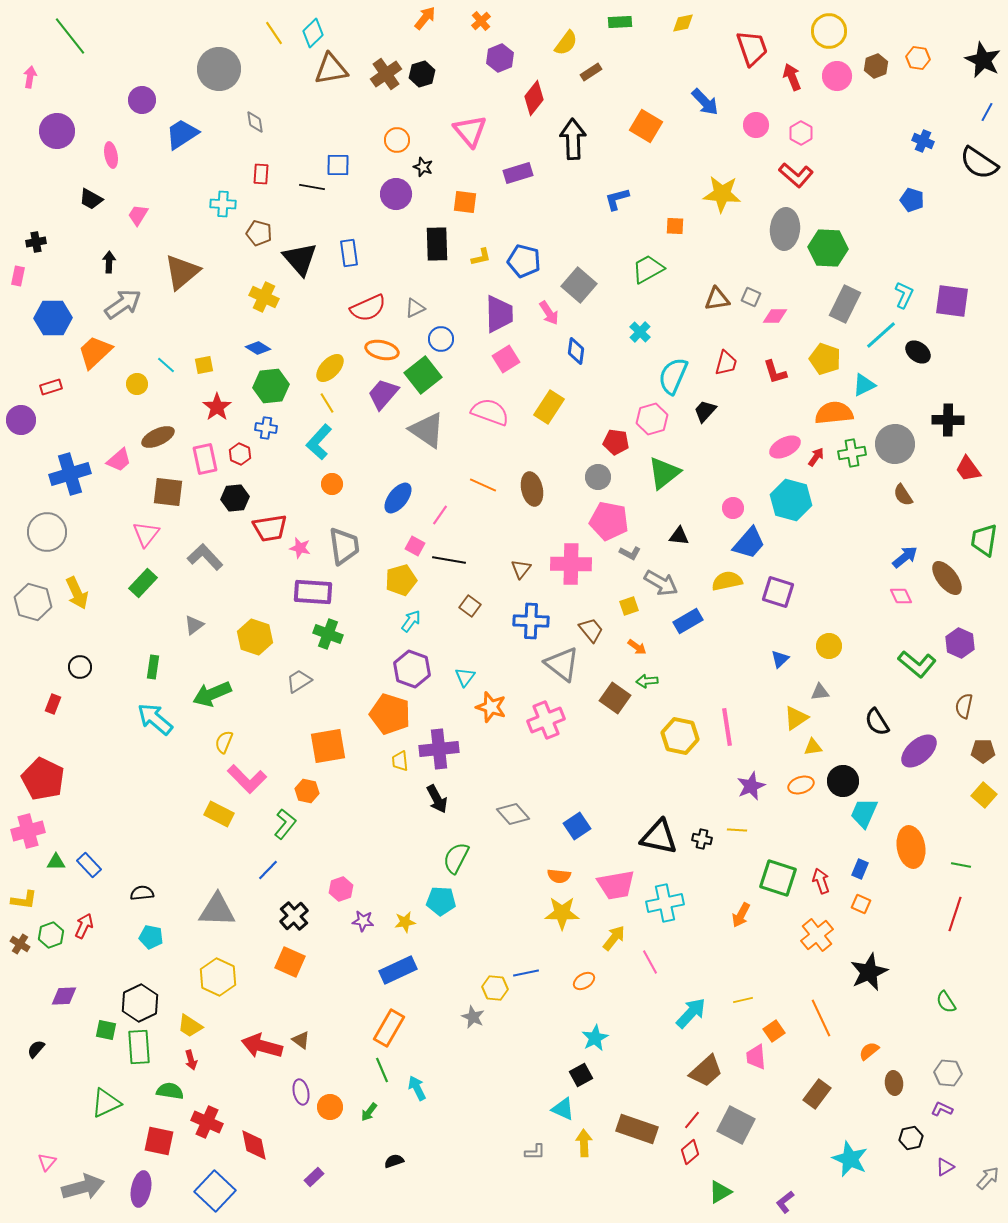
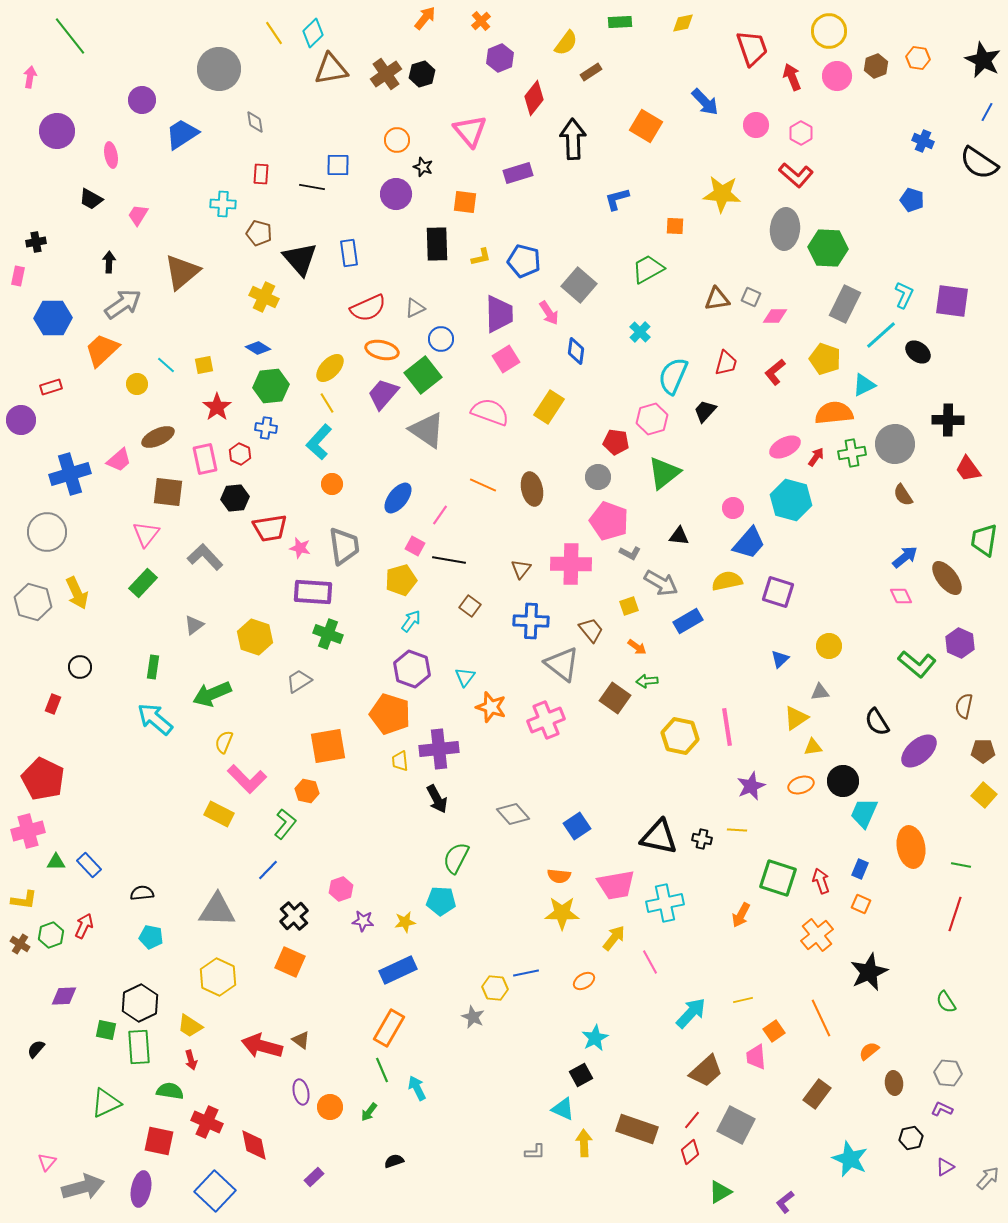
orange trapezoid at (95, 352): moved 7 px right, 2 px up
red L-shape at (775, 372): rotated 68 degrees clockwise
pink pentagon at (609, 521): rotated 9 degrees clockwise
